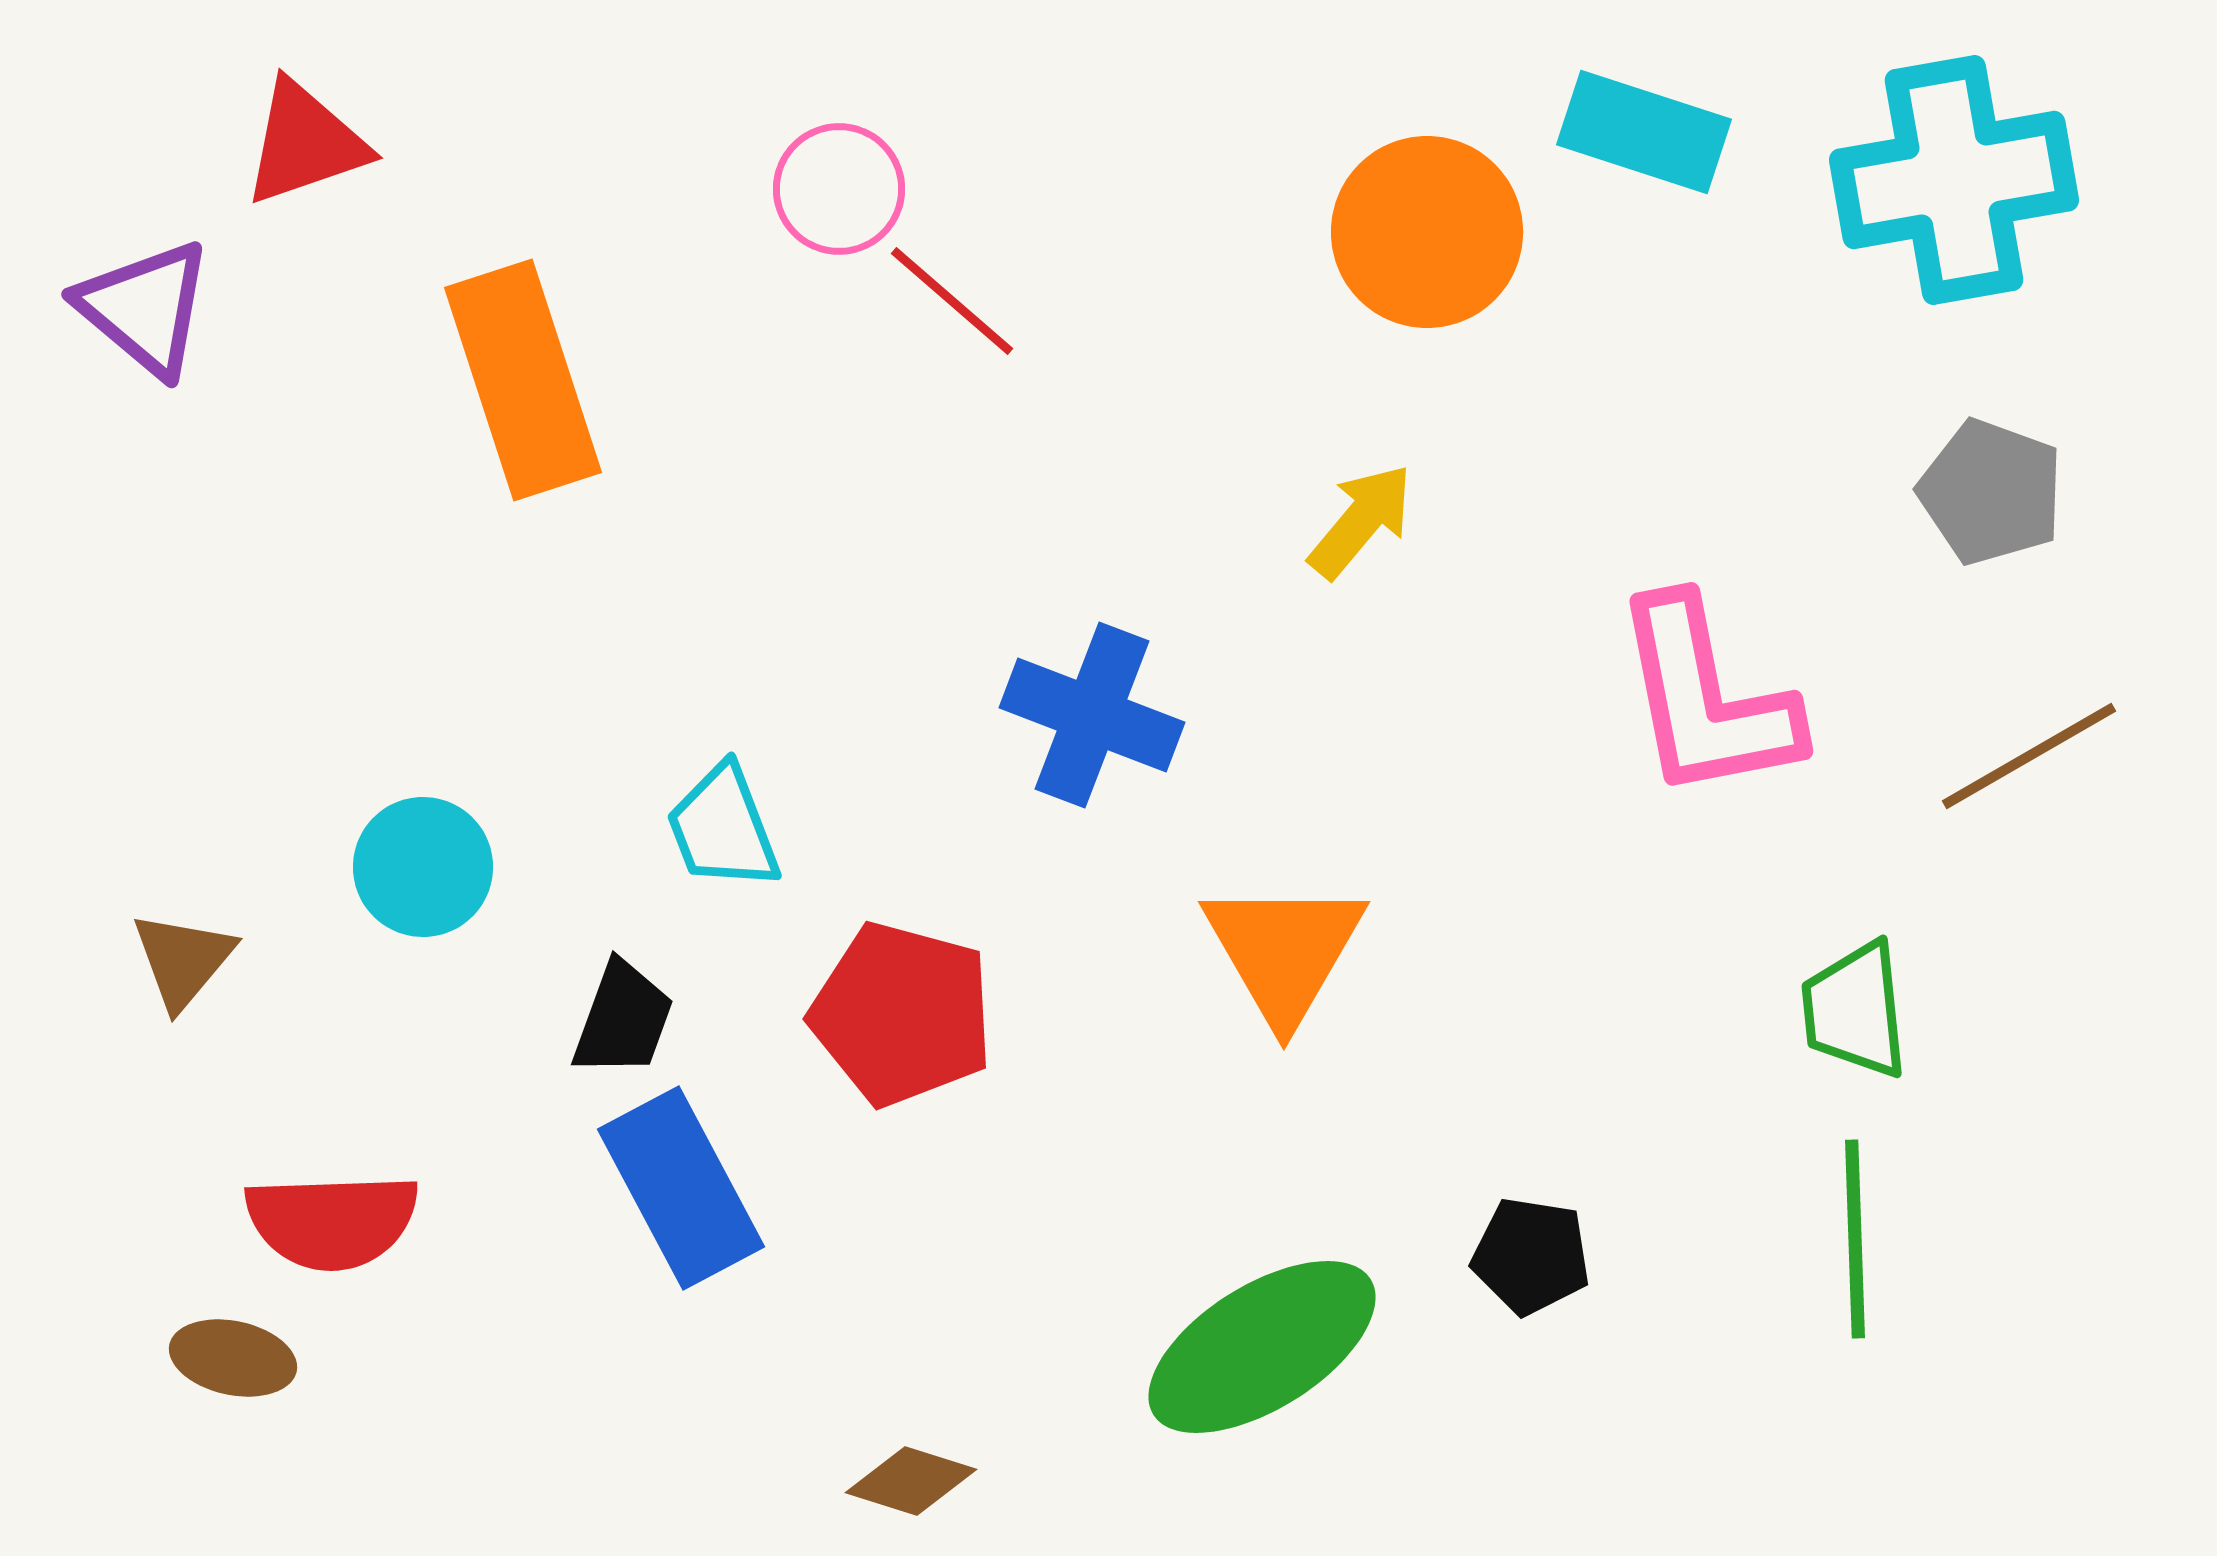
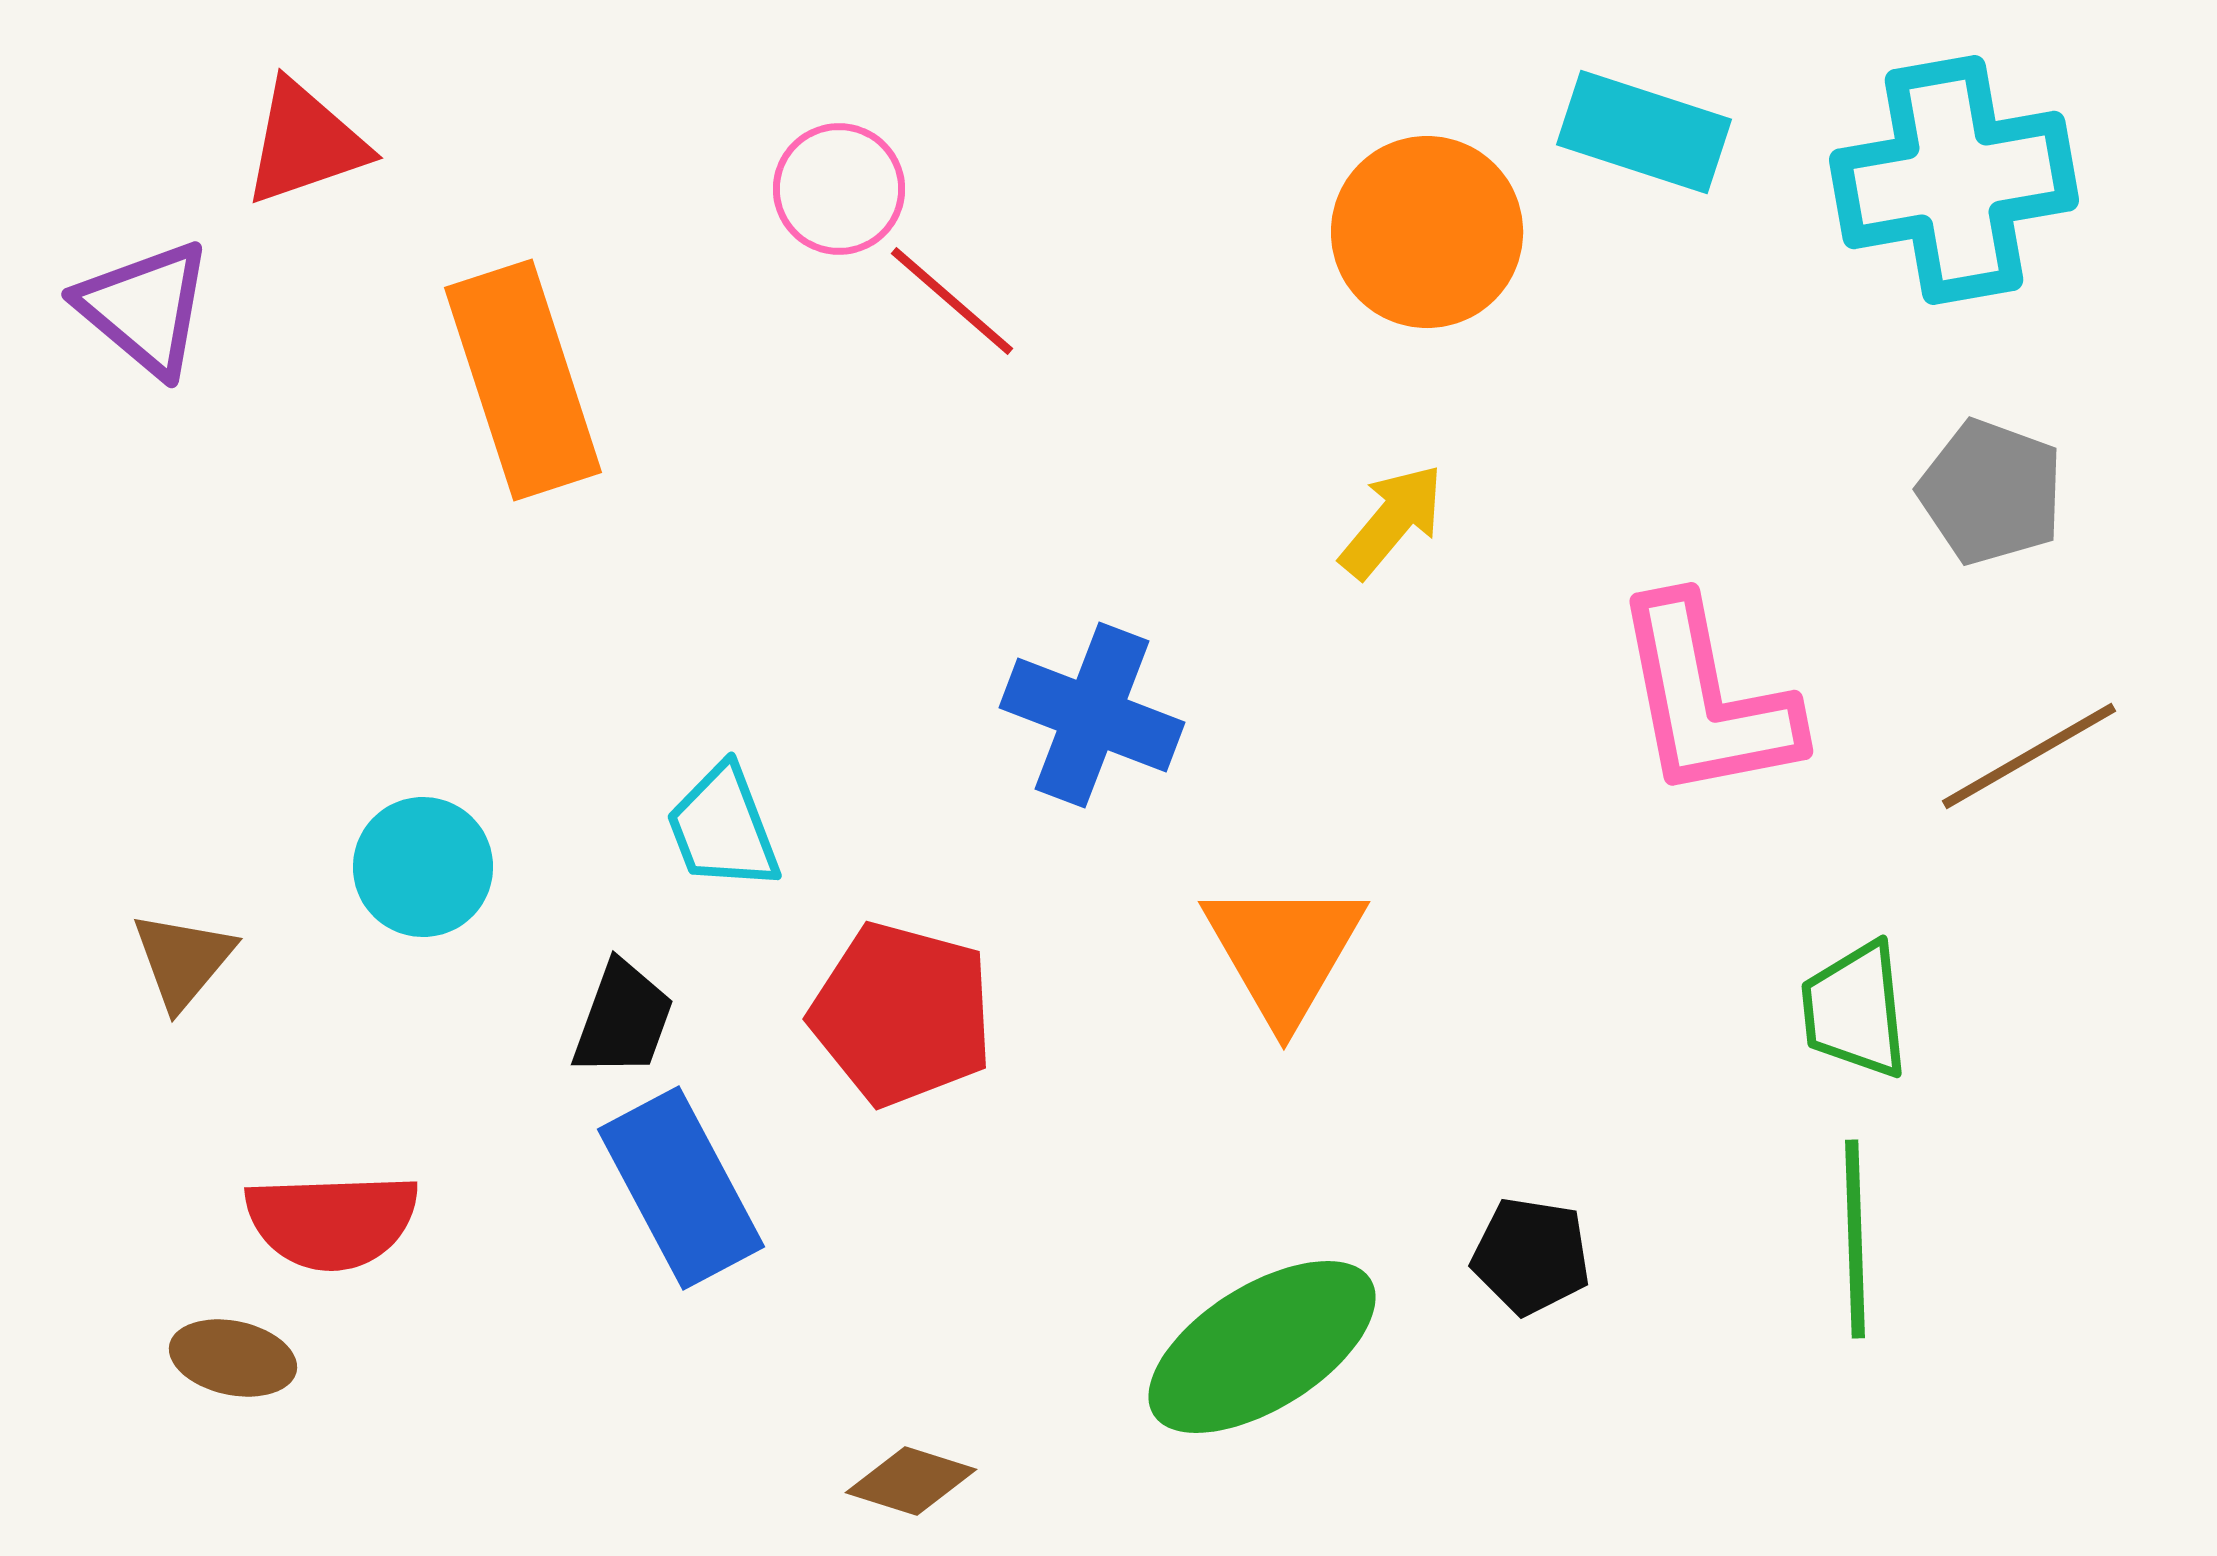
yellow arrow: moved 31 px right
